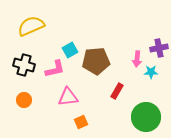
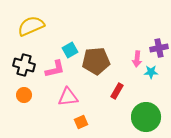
orange circle: moved 5 px up
